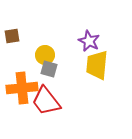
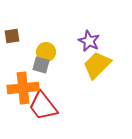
yellow circle: moved 1 px right, 3 px up
yellow trapezoid: rotated 40 degrees clockwise
gray square: moved 8 px left, 4 px up
orange cross: moved 1 px right
red trapezoid: moved 3 px left, 5 px down
